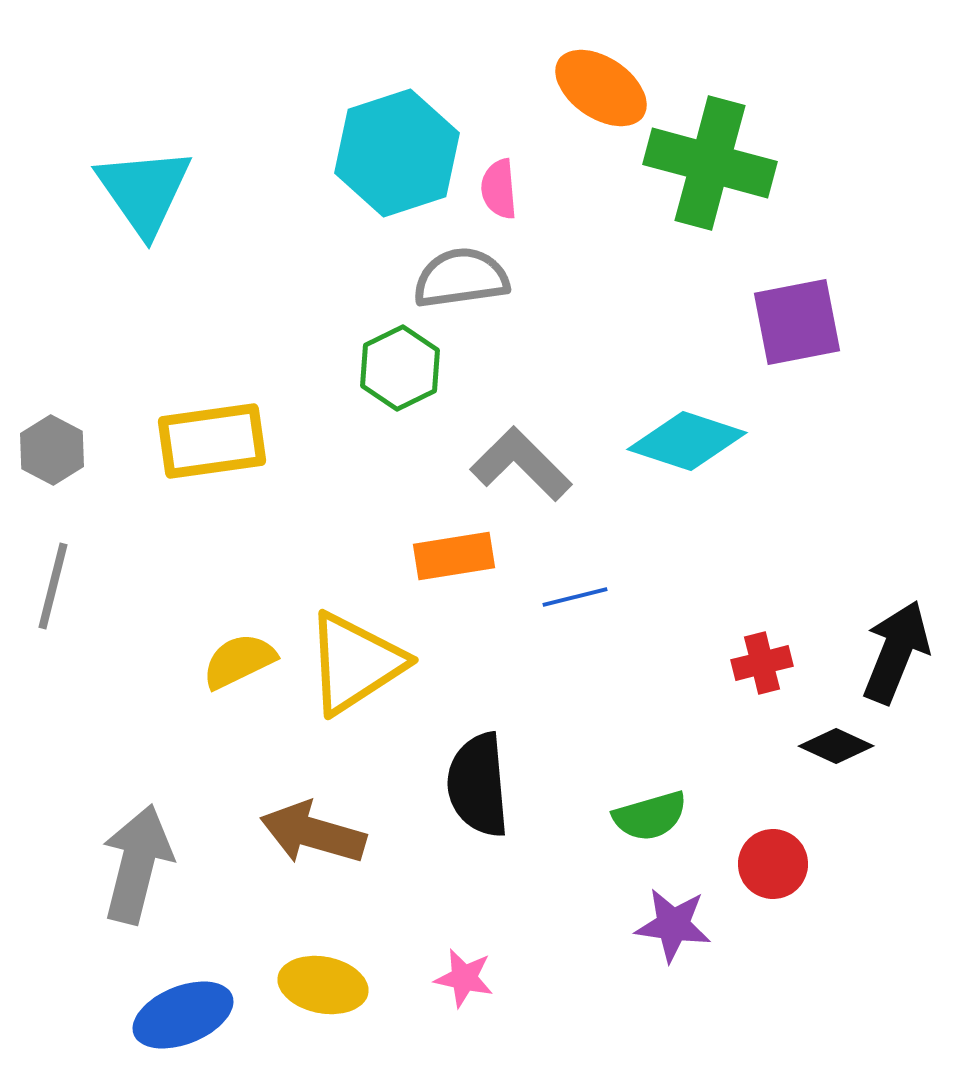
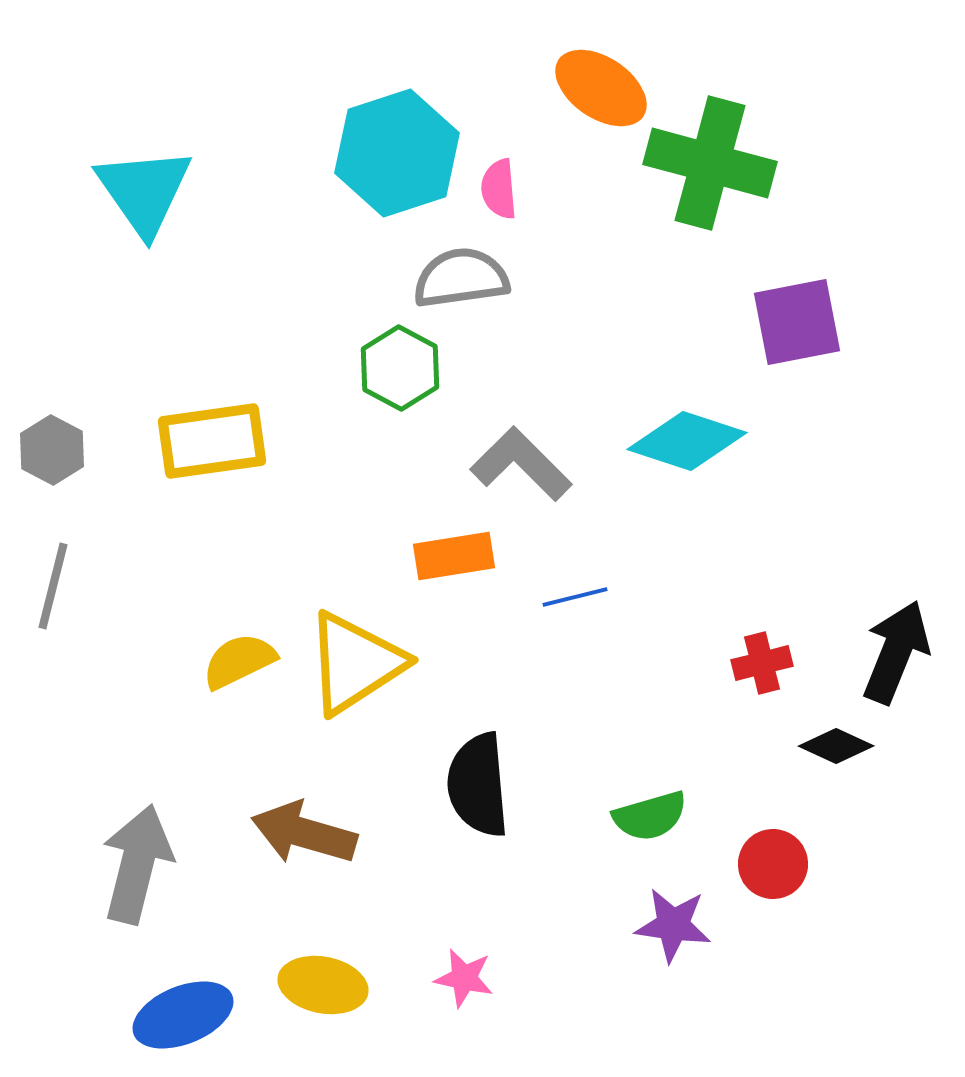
green hexagon: rotated 6 degrees counterclockwise
brown arrow: moved 9 px left
